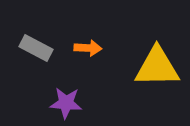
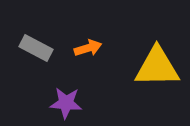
orange arrow: rotated 20 degrees counterclockwise
